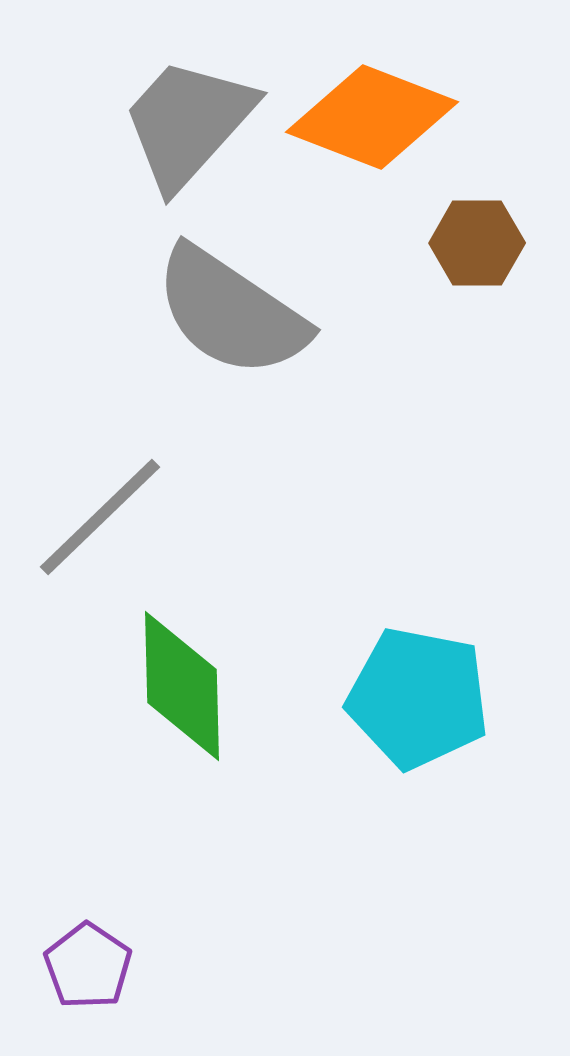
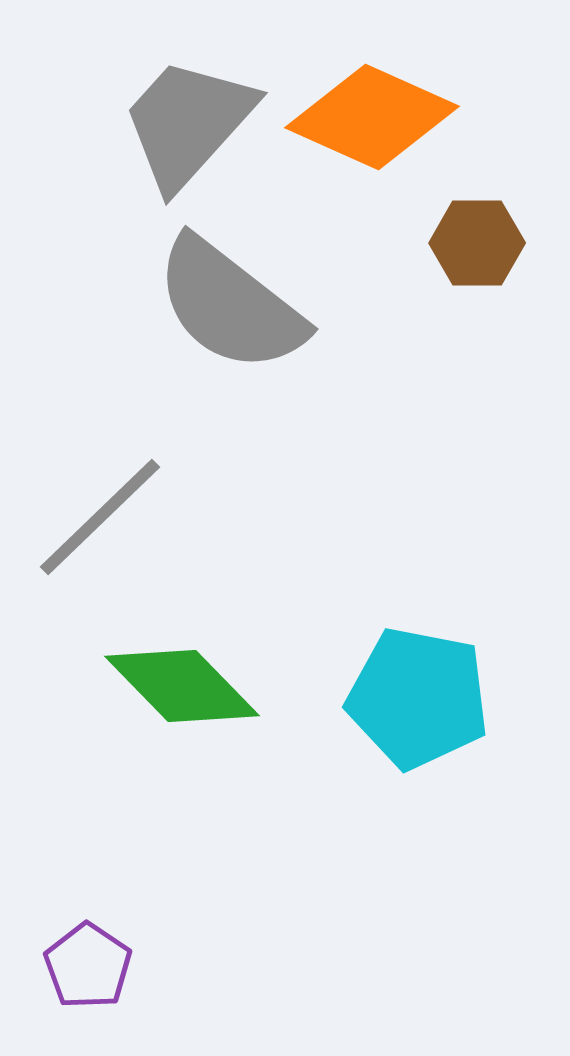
orange diamond: rotated 3 degrees clockwise
gray semicircle: moved 1 px left, 7 px up; rotated 4 degrees clockwise
green diamond: rotated 43 degrees counterclockwise
